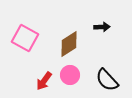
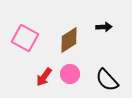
black arrow: moved 2 px right
brown diamond: moved 4 px up
pink circle: moved 1 px up
red arrow: moved 4 px up
